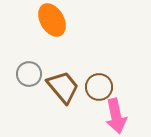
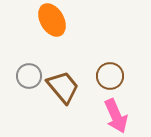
gray circle: moved 2 px down
brown circle: moved 11 px right, 11 px up
pink arrow: rotated 12 degrees counterclockwise
